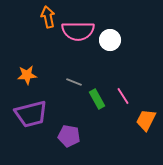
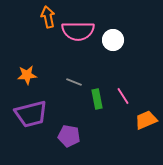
white circle: moved 3 px right
green rectangle: rotated 18 degrees clockwise
orange trapezoid: rotated 40 degrees clockwise
